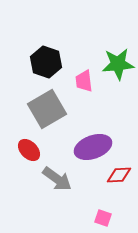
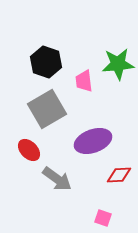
purple ellipse: moved 6 px up
